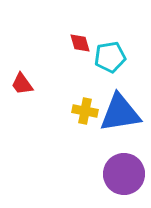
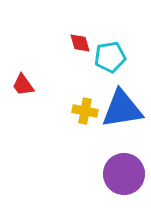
red trapezoid: moved 1 px right, 1 px down
blue triangle: moved 2 px right, 4 px up
